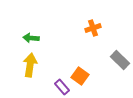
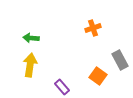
gray rectangle: rotated 18 degrees clockwise
orange square: moved 18 px right
